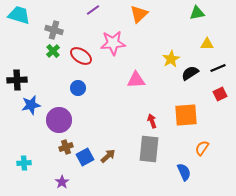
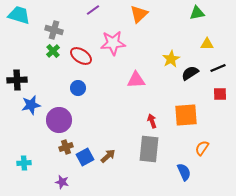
red square: rotated 24 degrees clockwise
purple star: rotated 24 degrees counterclockwise
